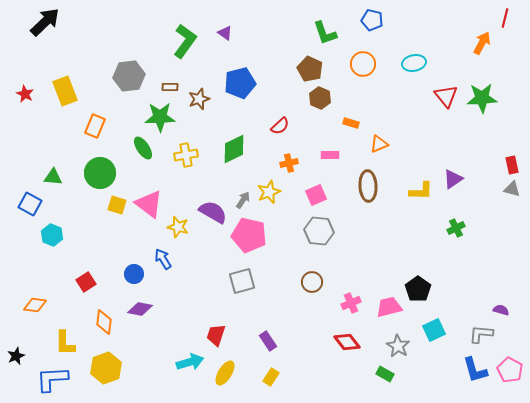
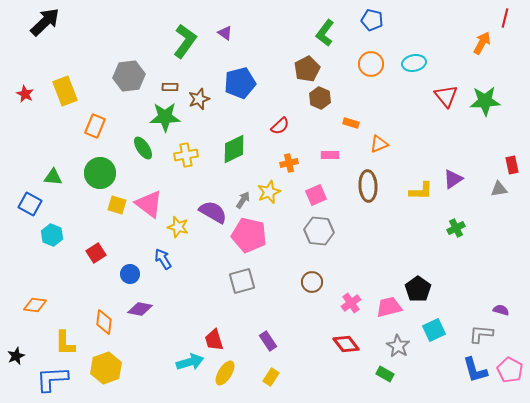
green L-shape at (325, 33): rotated 56 degrees clockwise
orange circle at (363, 64): moved 8 px right
brown pentagon at (310, 69): moved 3 px left; rotated 20 degrees clockwise
green star at (482, 98): moved 3 px right, 3 px down
green star at (160, 117): moved 5 px right
gray triangle at (512, 189): moved 13 px left; rotated 24 degrees counterclockwise
blue circle at (134, 274): moved 4 px left
red square at (86, 282): moved 10 px right, 29 px up
pink cross at (351, 303): rotated 12 degrees counterclockwise
red trapezoid at (216, 335): moved 2 px left, 5 px down; rotated 35 degrees counterclockwise
red diamond at (347, 342): moved 1 px left, 2 px down
